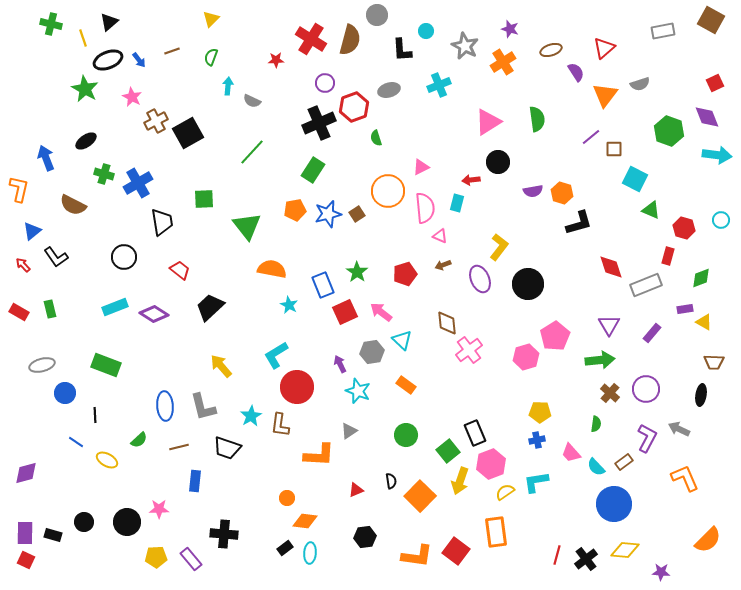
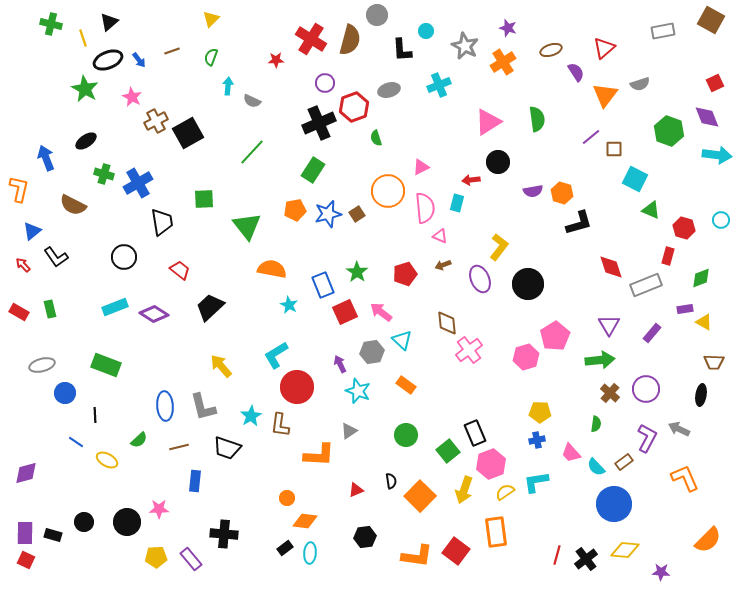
purple star at (510, 29): moved 2 px left, 1 px up
yellow arrow at (460, 481): moved 4 px right, 9 px down
